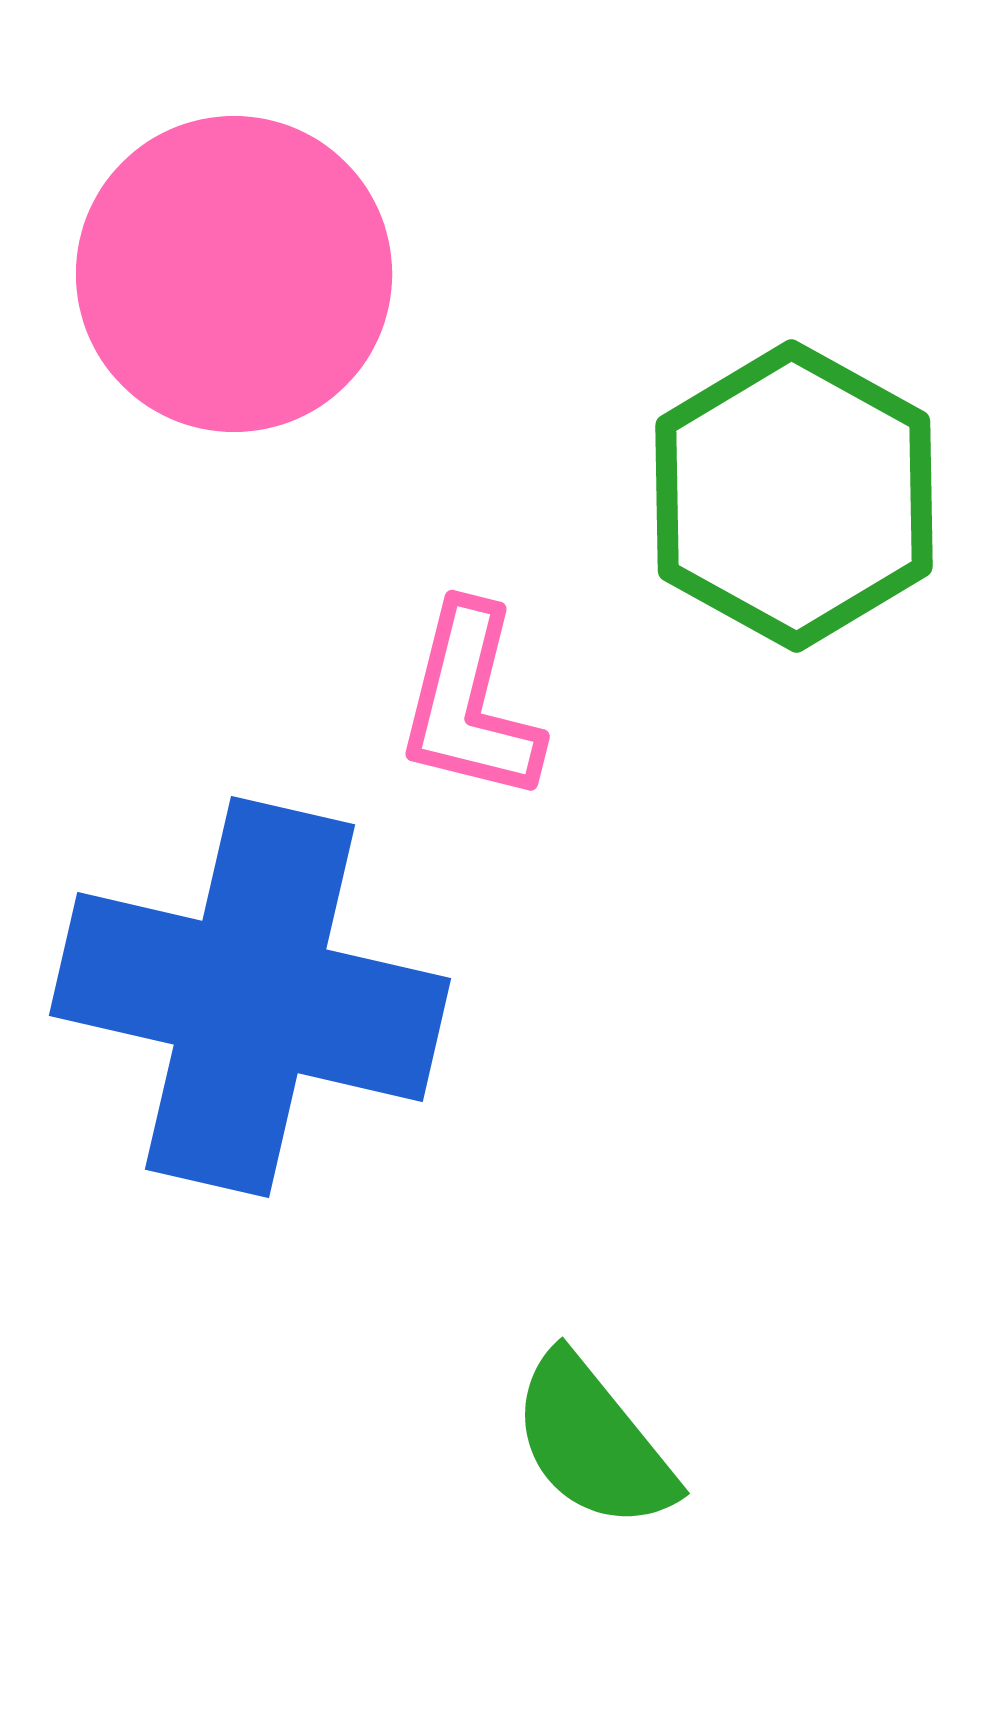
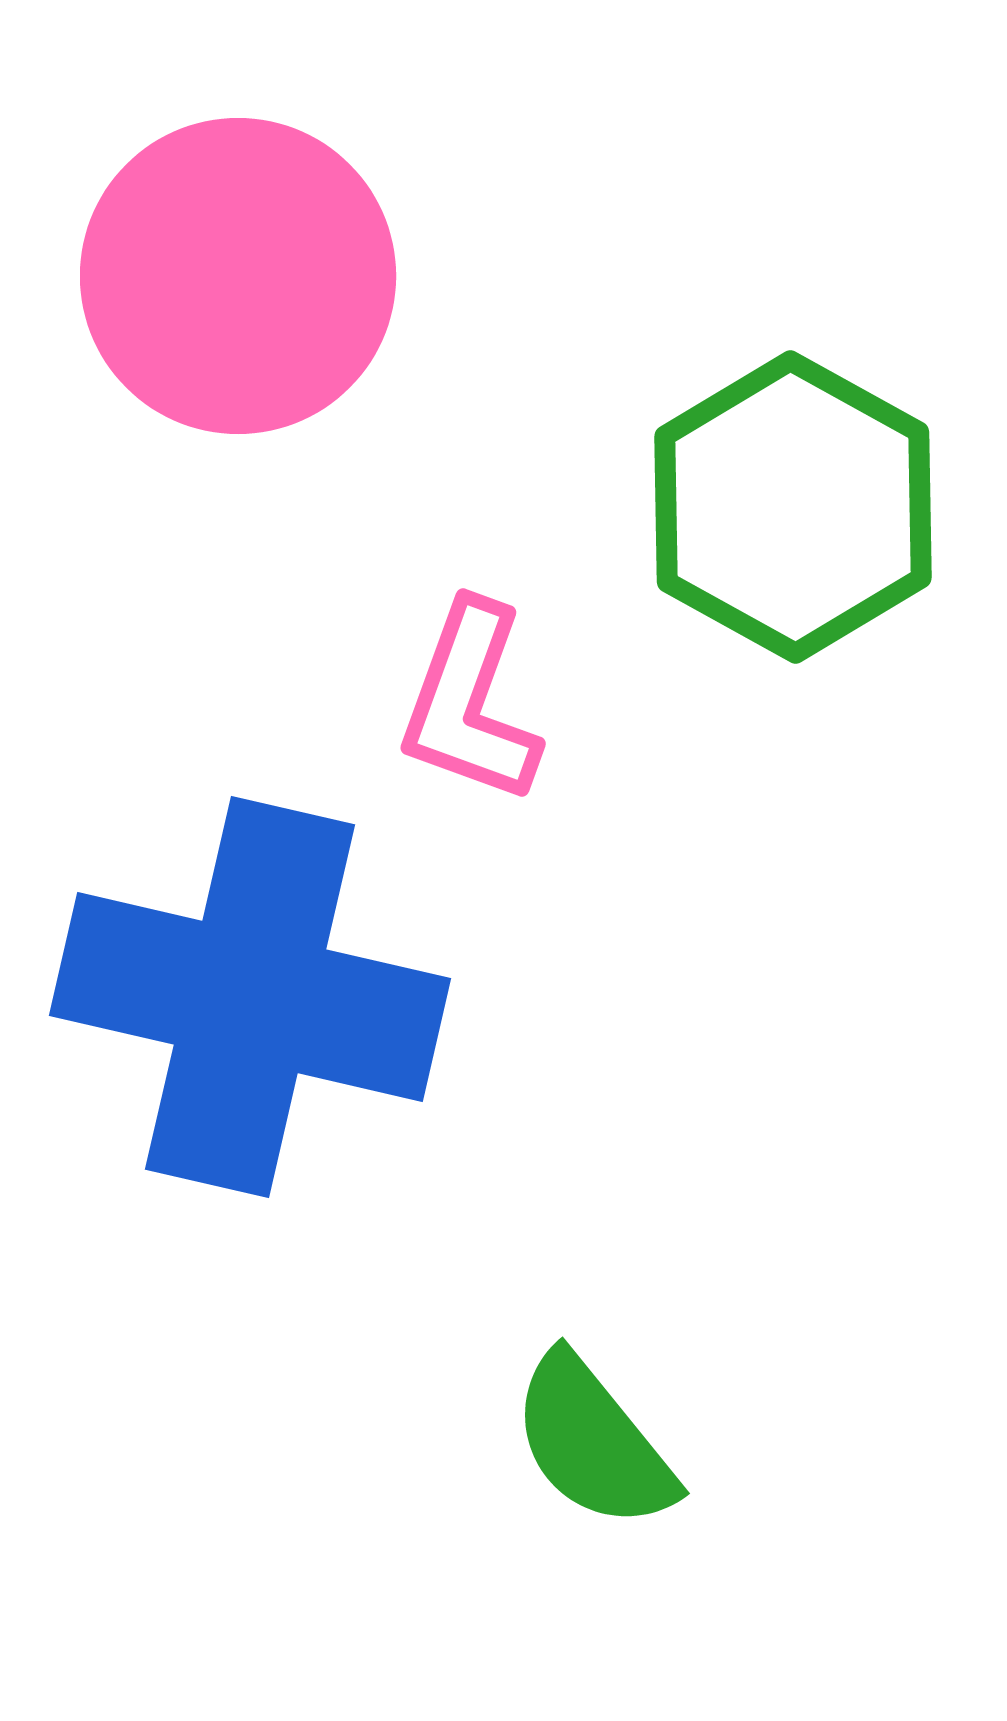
pink circle: moved 4 px right, 2 px down
green hexagon: moved 1 px left, 11 px down
pink L-shape: rotated 6 degrees clockwise
